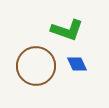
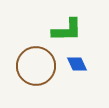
green L-shape: rotated 20 degrees counterclockwise
